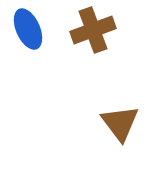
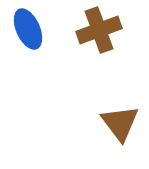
brown cross: moved 6 px right
